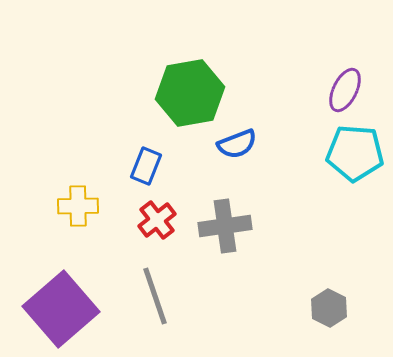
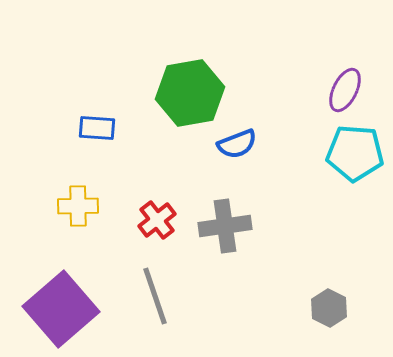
blue rectangle: moved 49 px left, 38 px up; rotated 72 degrees clockwise
